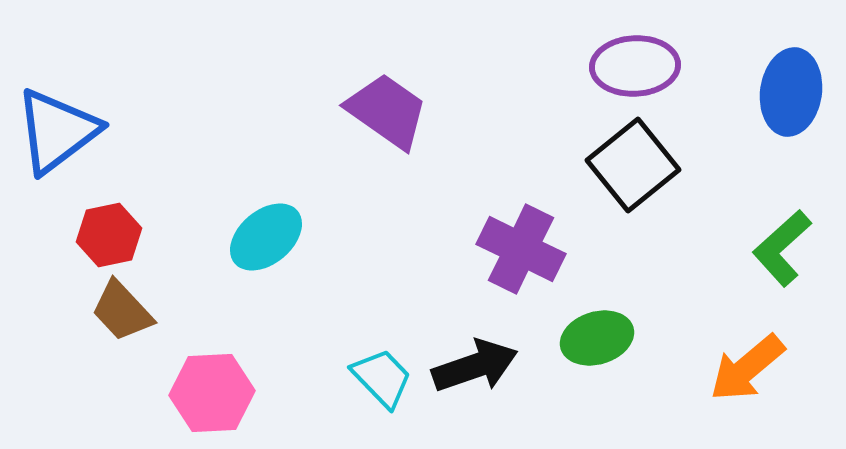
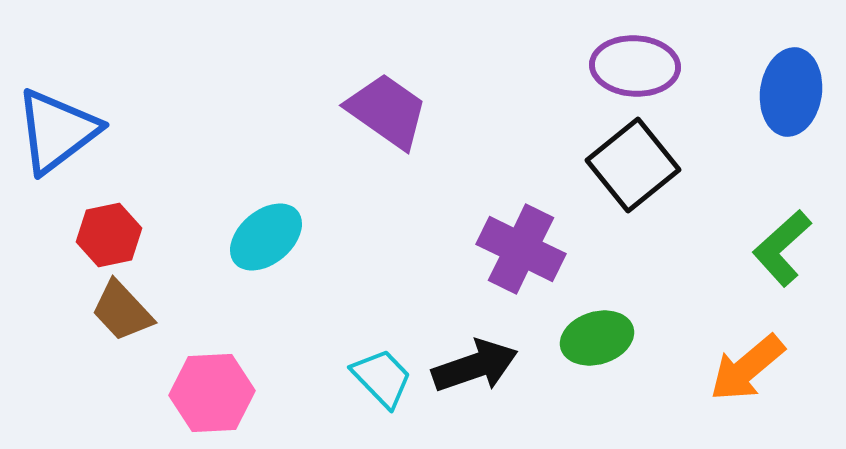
purple ellipse: rotated 6 degrees clockwise
